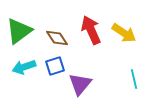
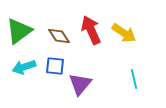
brown diamond: moved 2 px right, 2 px up
blue square: rotated 24 degrees clockwise
